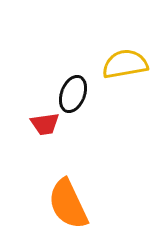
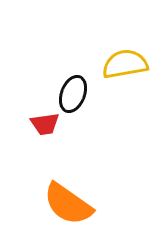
orange semicircle: rotated 30 degrees counterclockwise
